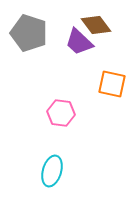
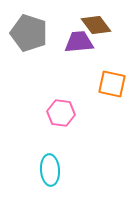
purple trapezoid: rotated 132 degrees clockwise
cyan ellipse: moved 2 px left, 1 px up; rotated 20 degrees counterclockwise
